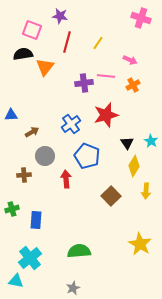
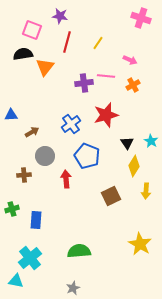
brown square: rotated 18 degrees clockwise
